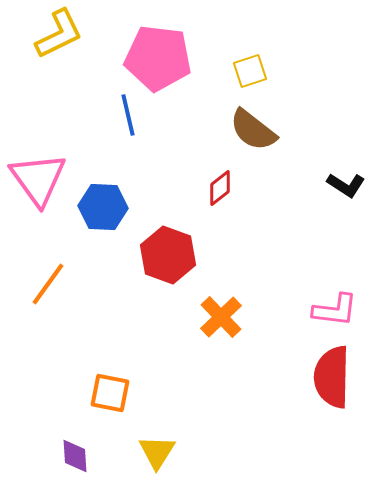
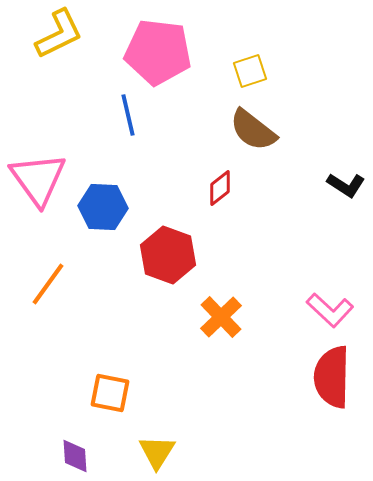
pink pentagon: moved 6 px up
pink L-shape: moved 5 px left; rotated 36 degrees clockwise
